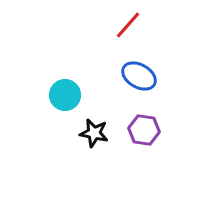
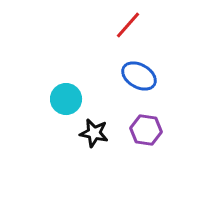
cyan circle: moved 1 px right, 4 px down
purple hexagon: moved 2 px right
